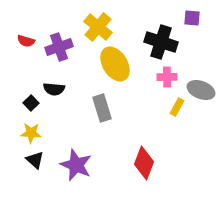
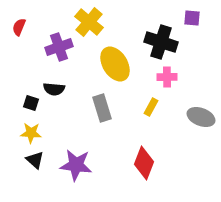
yellow cross: moved 9 px left, 5 px up
red semicircle: moved 7 px left, 14 px up; rotated 96 degrees clockwise
gray ellipse: moved 27 px down
black square: rotated 28 degrees counterclockwise
yellow rectangle: moved 26 px left
purple star: rotated 16 degrees counterclockwise
